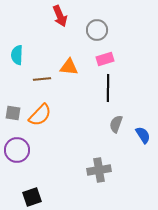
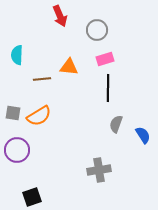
orange semicircle: moved 1 px left, 1 px down; rotated 15 degrees clockwise
